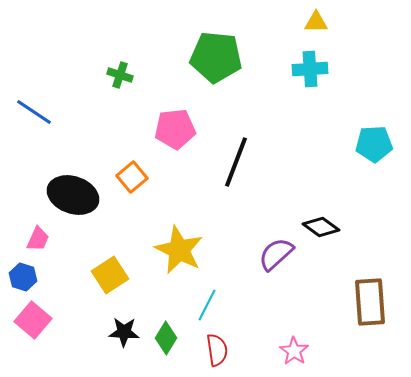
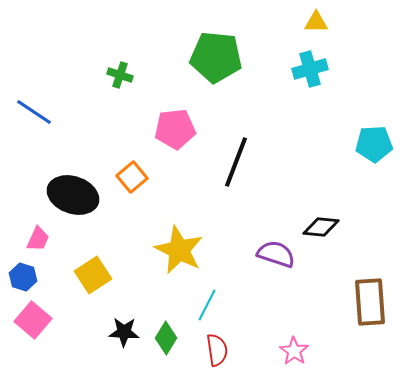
cyan cross: rotated 12 degrees counterclockwise
black diamond: rotated 30 degrees counterclockwise
purple semicircle: rotated 60 degrees clockwise
yellow square: moved 17 px left
